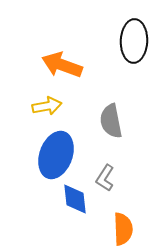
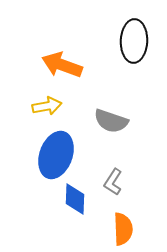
gray semicircle: rotated 60 degrees counterclockwise
gray L-shape: moved 8 px right, 4 px down
blue diamond: rotated 8 degrees clockwise
